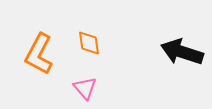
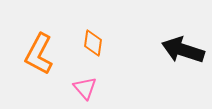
orange diamond: moved 4 px right; rotated 16 degrees clockwise
black arrow: moved 1 px right, 2 px up
